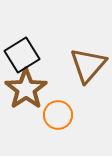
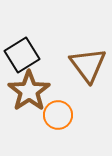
brown triangle: rotated 18 degrees counterclockwise
brown star: moved 3 px right, 2 px down
